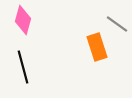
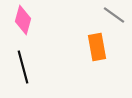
gray line: moved 3 px left, 9 px up
orange rectangle: rotated 8 degrees clockwise
